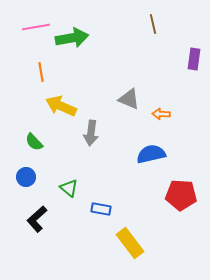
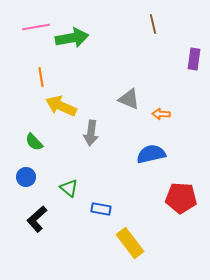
orange line: moved 5 px down
red pentagon: moved 3 px down
